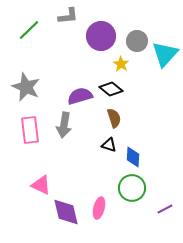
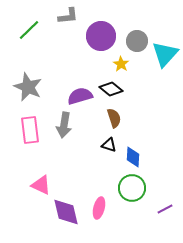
gray star: moved 2 px right
